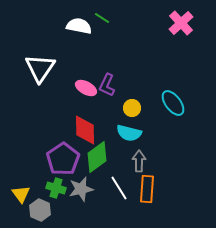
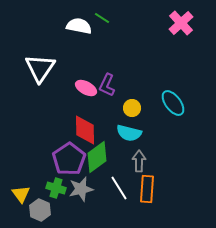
purple pentagon: moved 6 px right
